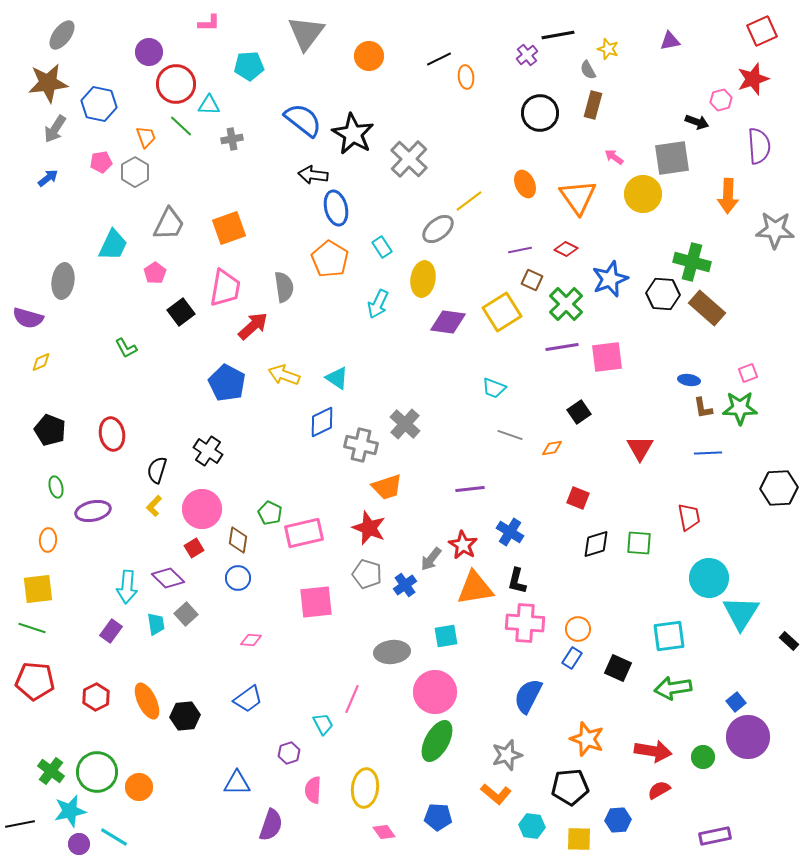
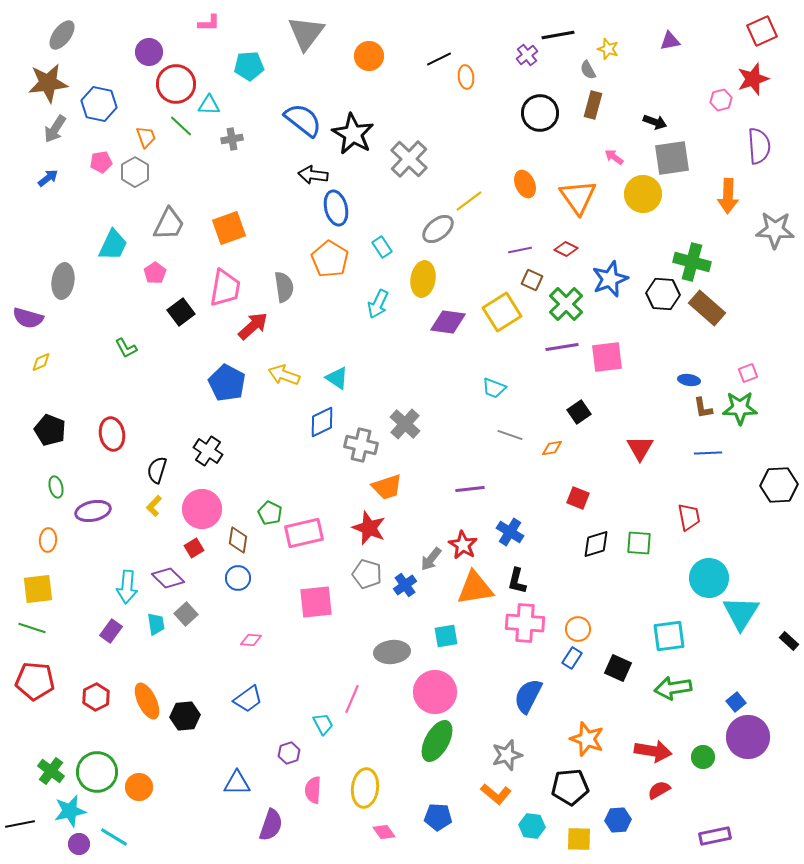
black arrow at (697, 122): moved 42 px left
black hexagon at (779, 488): moved 3 px up
